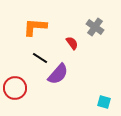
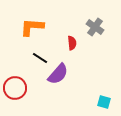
orange L-shape: moved 3 px left
red semicircle: rotated 32 degrees clockwise
